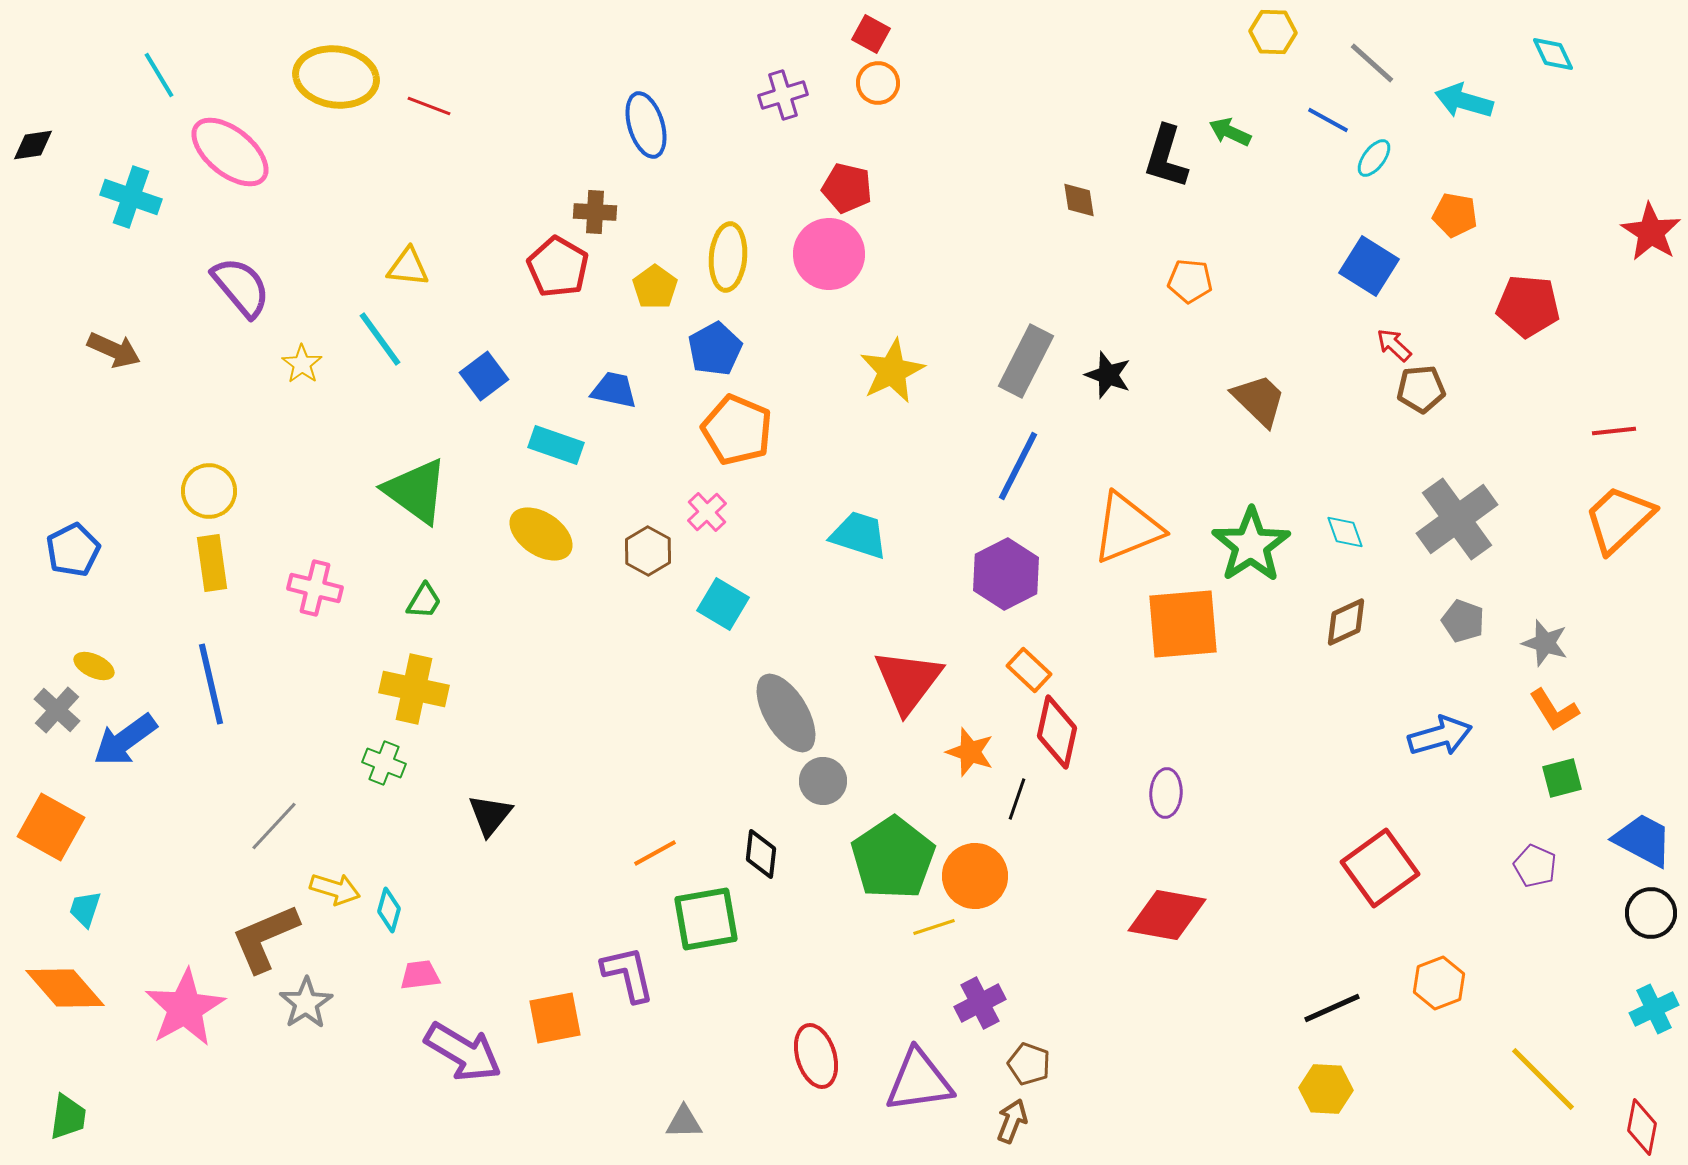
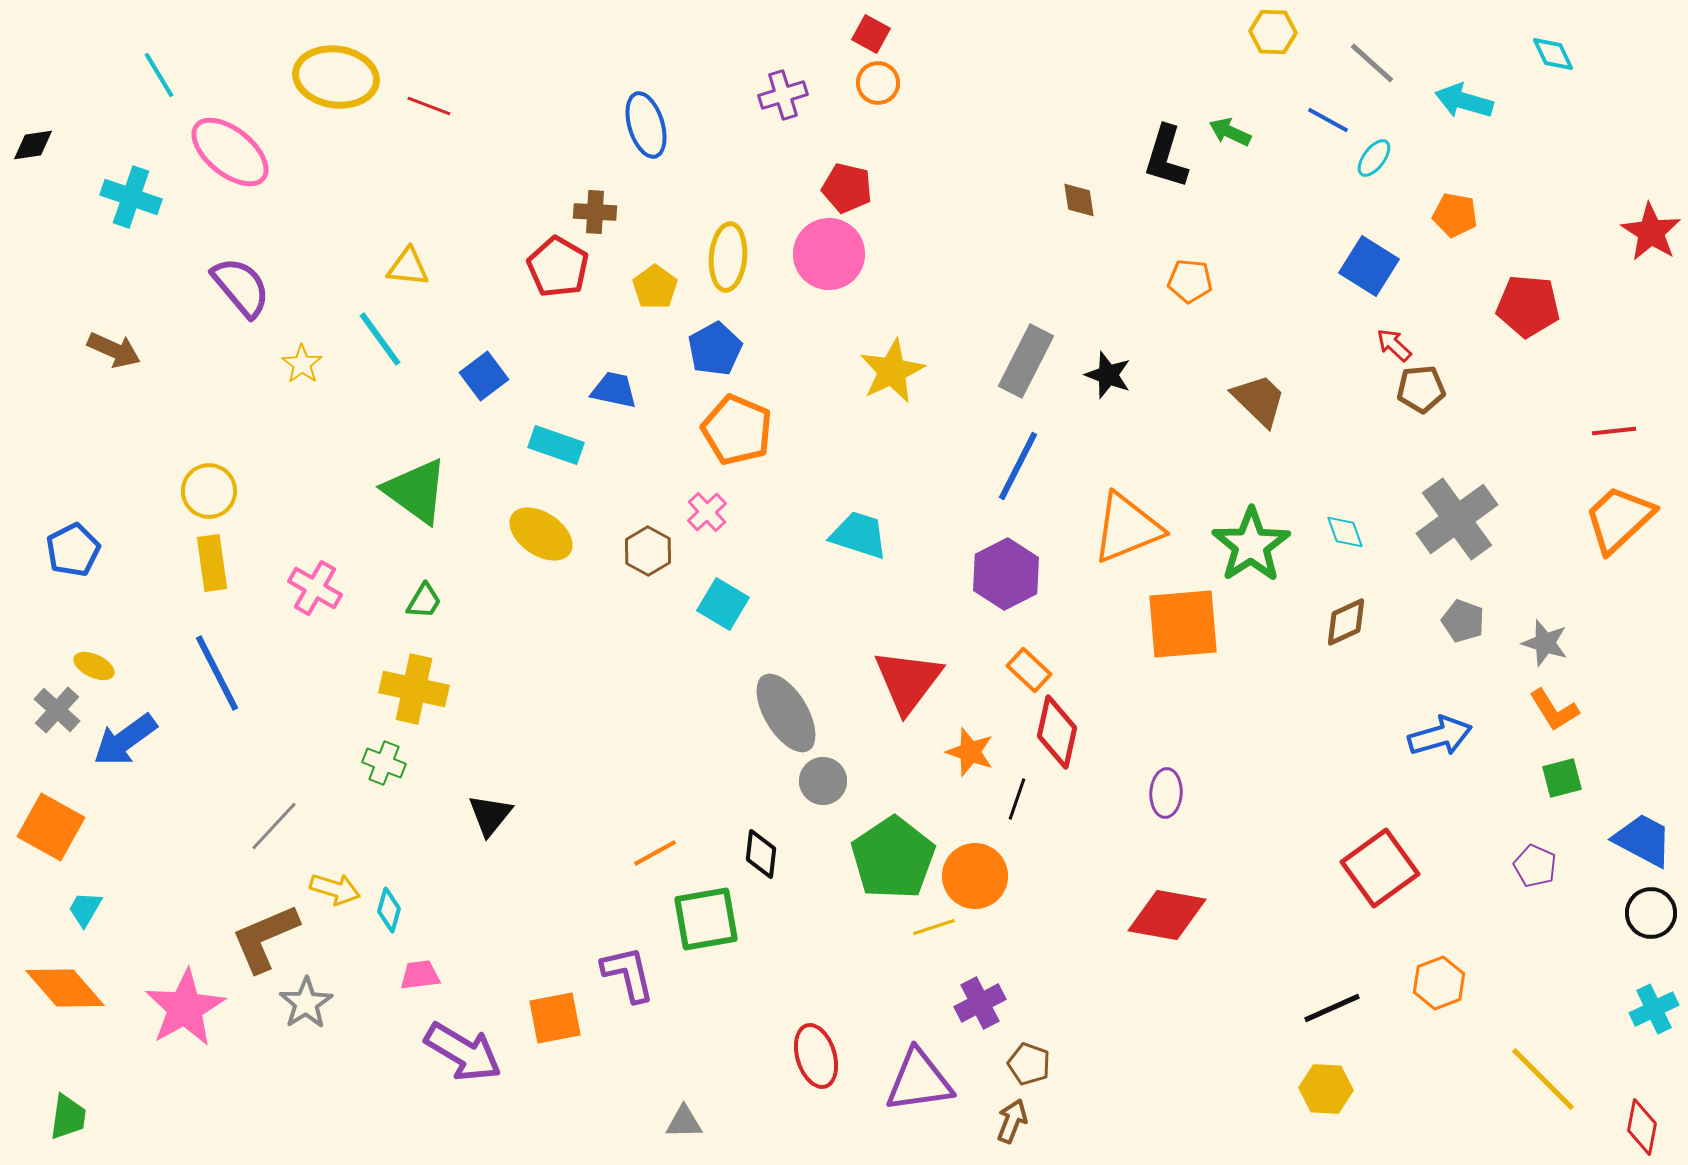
pink cross at (315, 588): rotated 16 degrees clockwise
blue line at (211, 684): moved 6 px right, 11 px up; rotated 14 degrees counterclockwise
cyan trapezoid at (85, 909): rotated 12 degrees clockwise
